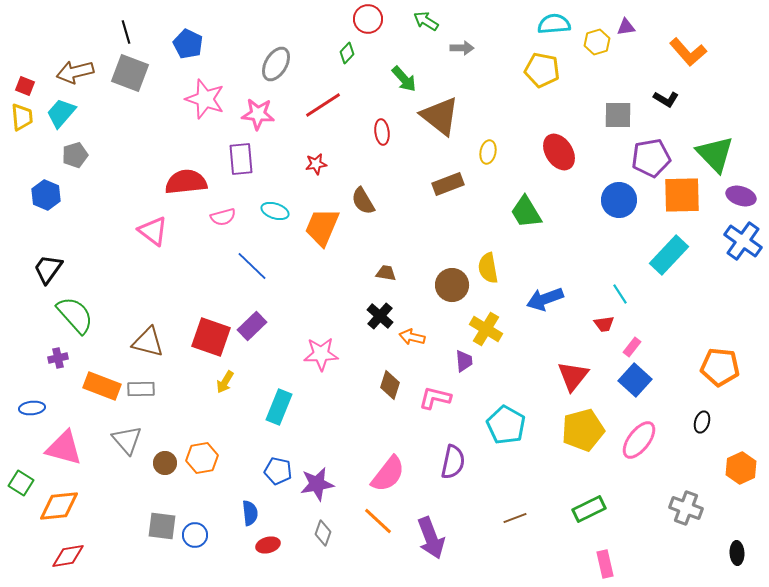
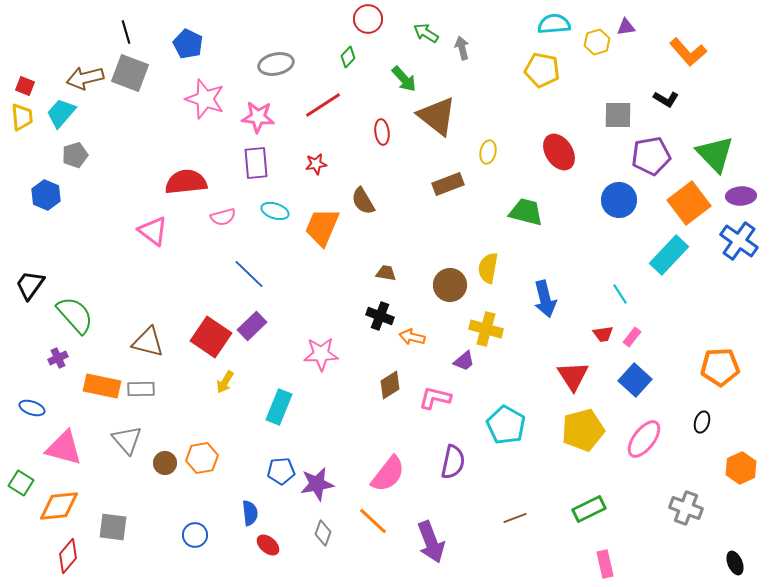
green arrow at (426, 21): moved 12 px down
gray arrow at (462, 48): rotated 105 degrees counterclockwise
green diamond at (347, 53): moved 1 px right, 4 px down
gray ellipse at (276, 64): rotated 48 degrees clockwise
brown arrow at (75, 72): moved 10 px right, 6 px down
pink star at (258, 114): moved 3 px down
brown triangle at (440, 116): moved 3 px left
purple pentagon at (651, 158): moved 2 px up
purple rectangle at (241, 159): moved 15 px right, 4 px down
orange square at (682, 195): moved 7 px right, 8 px down; rotated 36 degrees counterclockwise
purple ellipse at (741, 196): rotated 20 degrees counterclockwise
green trapezoid at (526, 212): rotated 135 degrees clockwise
blue cross at (743, 241): moved 4 px left
blue line at (252, 266): moved 3 px left, 8 px down
yellow semicircle at (488, 268): rotated 20 degrees clockwise
black trapezoid at (48, 269): moved 18 px left, 16 px down
brown circle at (452, 285): moved 2 px left
blue arrow at (545, 299): rotated 84 degrees counterclockwise
black cross at (380, 316): rotated 20 degrees counterclockwise
red trapezoid at (604, 324): moved 1 px left, 10 px down
yellow cross at (486, 329): rotated 16 degrees counterclockwise
red square at (211, 337): rotated 15 degrees clockwise
pink rectangle at (632, 347): moved 10 px up
purple cross at (58, 358): rotated 12 degrees counterclockwise
purple trapezoid at (464, 361): rotated 55 degrees clockwise
orange pentagon at (720, 367): rotated 9 degrees counterclockwise
red triangle at (573, 376): rotated 12 degrees counterclockwise
brown diamond at (390, 385): rotated 40 degrees clockwise
orange rectangle at (102, 386): rotated 9 degrees counterclockwise
blue ellipse at (32, 408): rotated 25 degrees clockwise
pink ellipse at (639, 440): moved 5 px right, 1 px up
blue pentagon at (278, 471): moved 3 px right; rotated 16 degrees counterclockwise
orange line at (378, 521): moved 5 px left
gray square at (162, 526): moved 49 px left, 1 px down
purple arrow at (431, 538): moved 4 px down
red ellipse at (268, 545): rotated 55 degrees clockwise
black ellipse at (737, 553): moved 2 px left, 10 px down; rotated 20 degrees counterclockwise
red diamond at (68, 556): rotated 40 degrees counterclockwise
